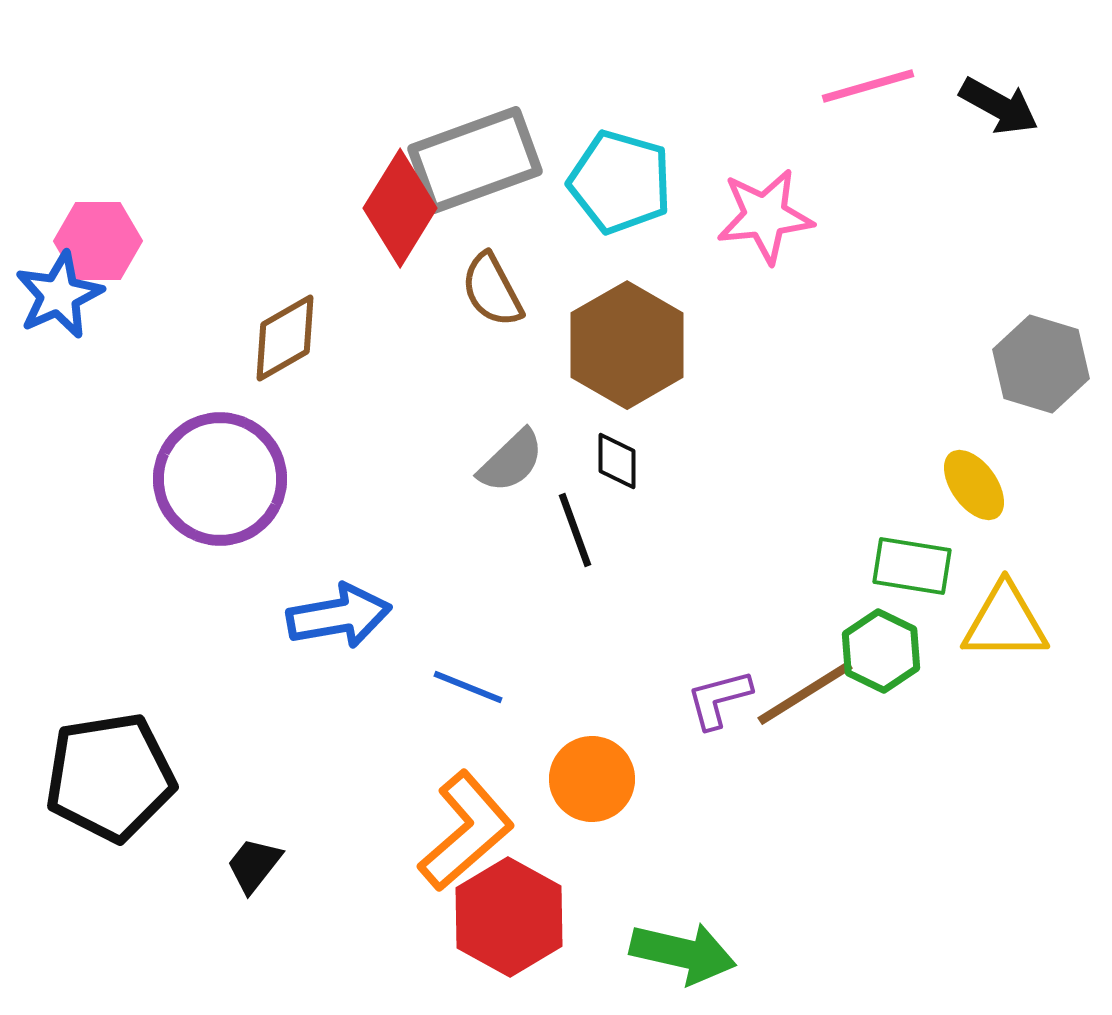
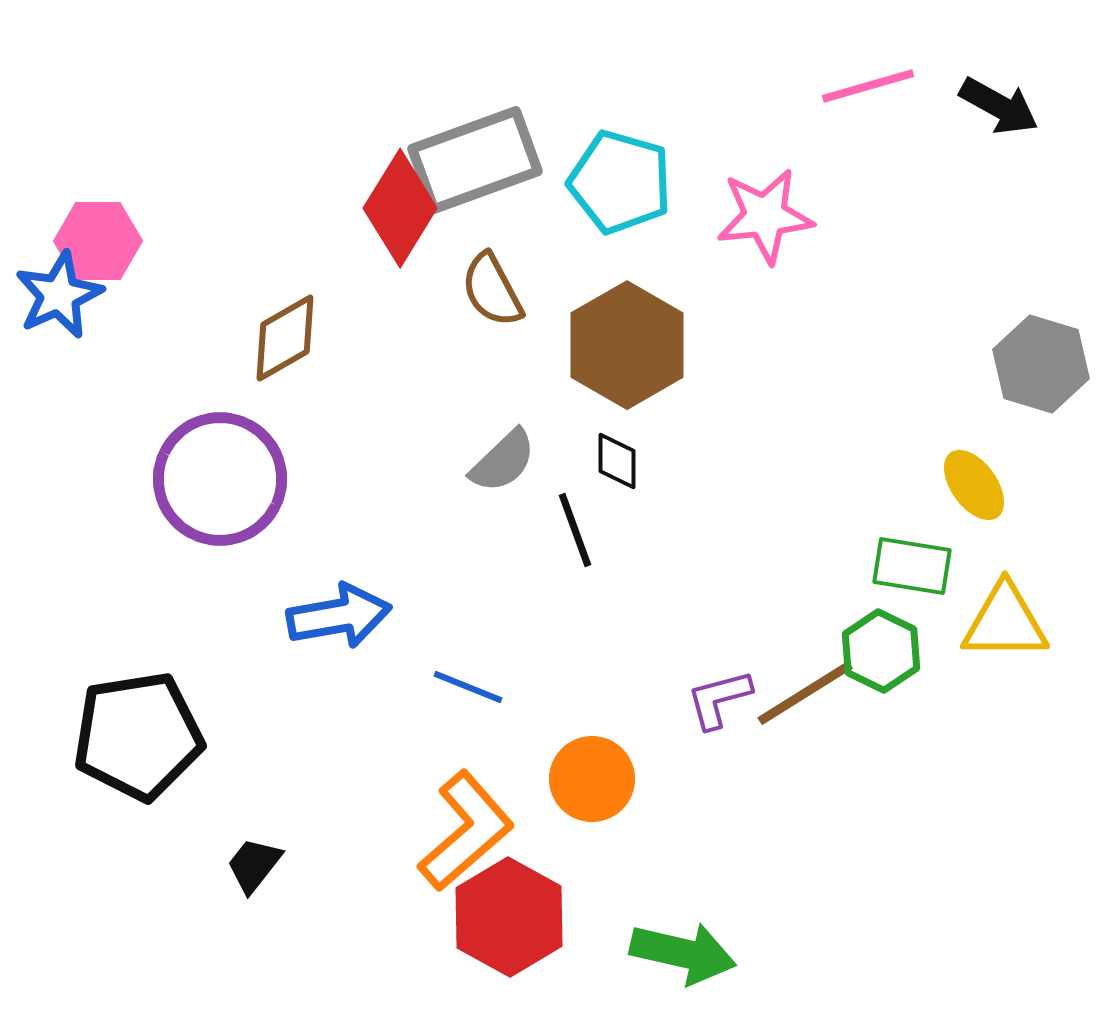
gray semicircle: moved 8 px left
black pentagon: moved 28 px right, 41 px up
